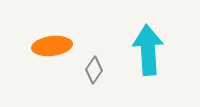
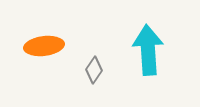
orange ellipse: moved 8 px left
